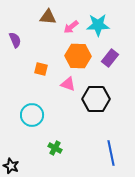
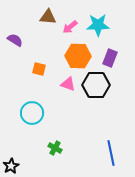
pink arrow: moved 1 px left
purple semicircle: rotated 35 degrees counterclockwise
purple rectangle: rotated 18 degrees counterclockwise
orange square: moved 2 px left
black hexagon: moved 14 px up
cyan circle: moved 2 px up
black star: rotated 21 degrees clockwise
